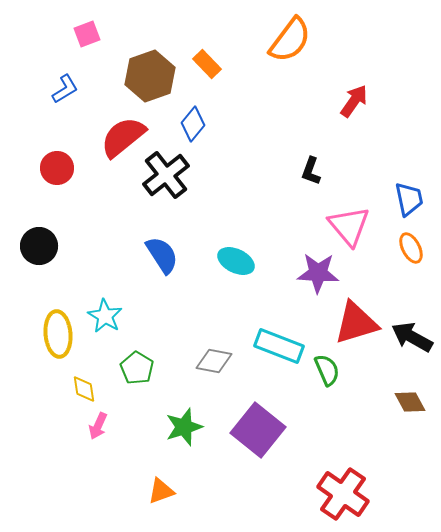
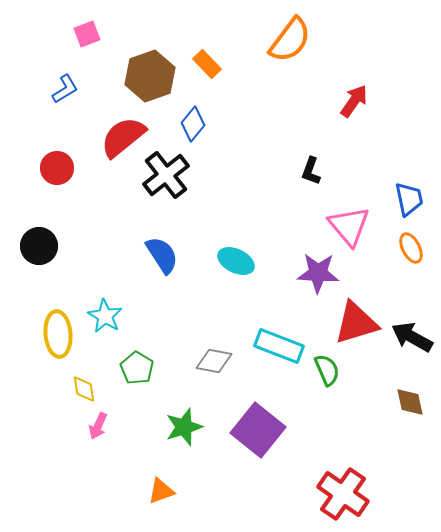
brown diamond: rotated 16 degrees clockwise
